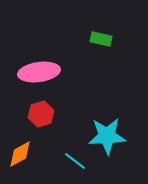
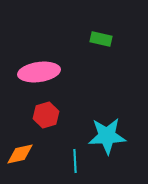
red hexagon: moved 5 px right, 1 px down
orange diamond: rotated 16 degrees clockwise
cyan line: rotated 50 degrees clockwise
